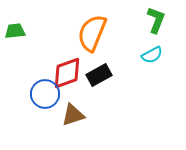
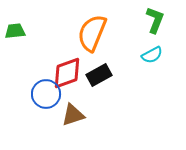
green L-shape: moved 1 px left
blue circle: moved 1 px right
